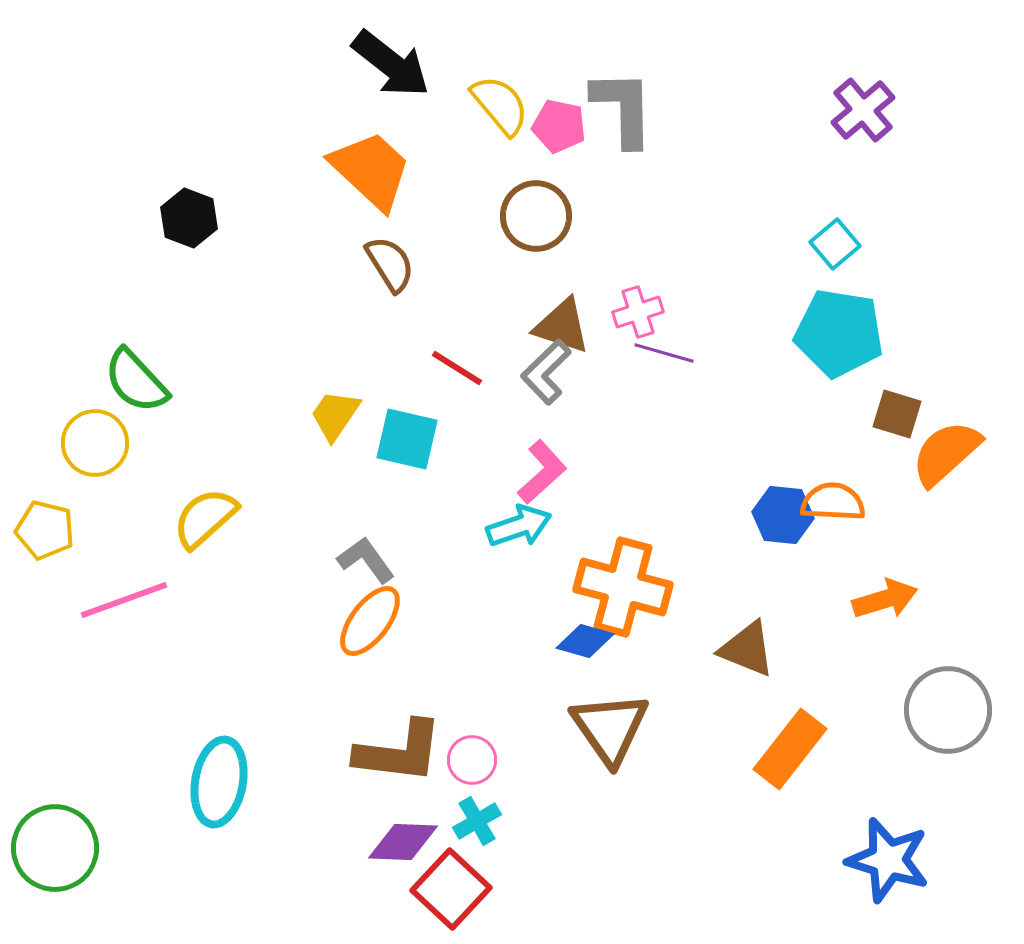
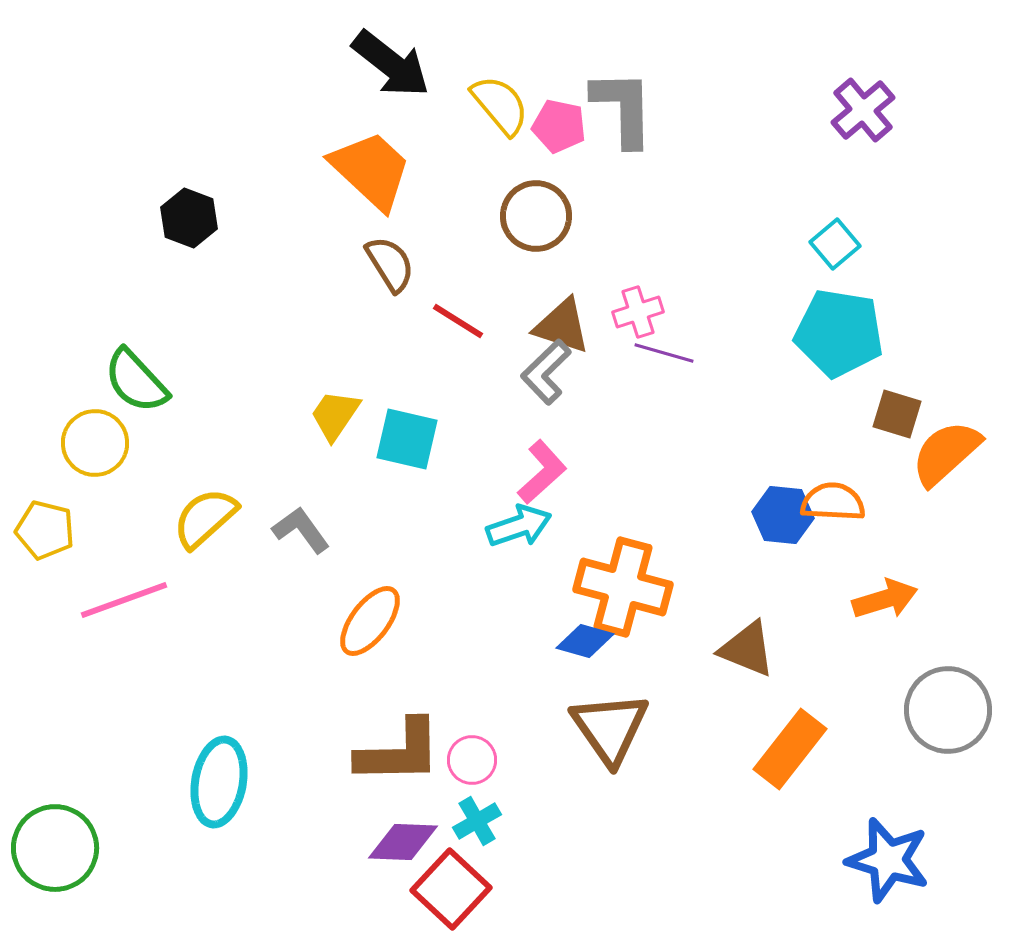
red line at (457, 368): moved 1 px right, 47 px up
gray L-shape at (366, 560): moved 65 px left, 30 px up
brown L-shape at (399, 752): rotated 8 degrees counterclockwise
